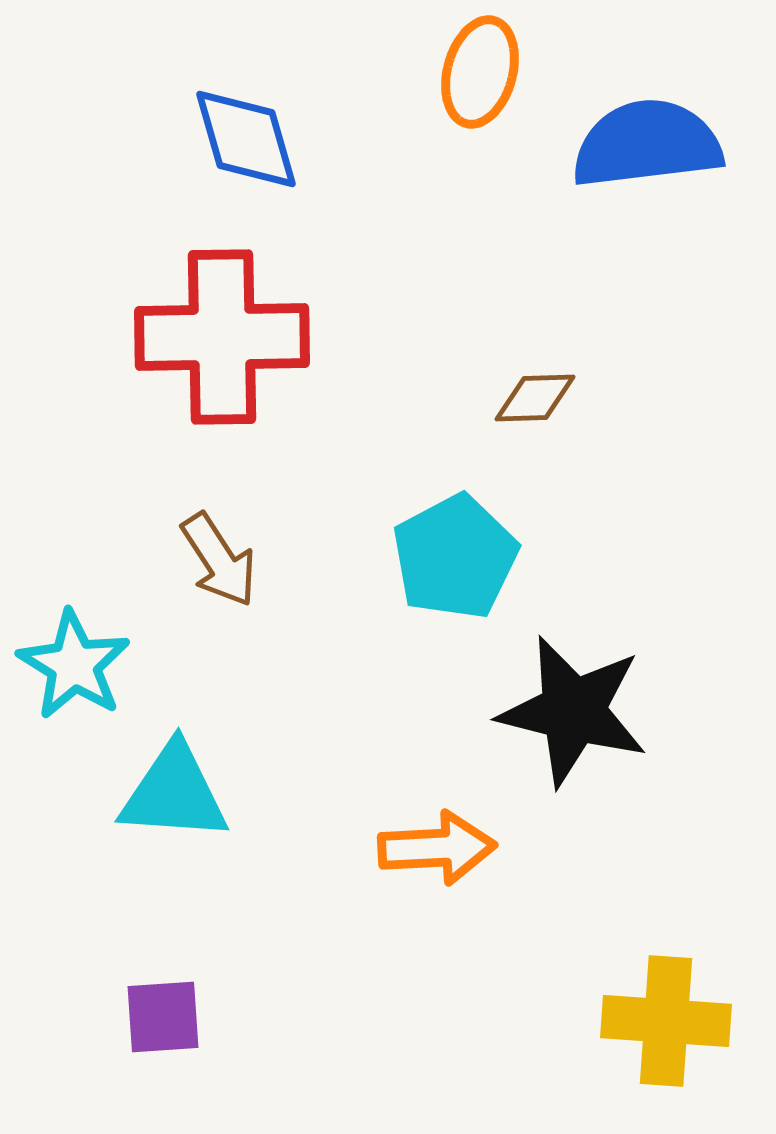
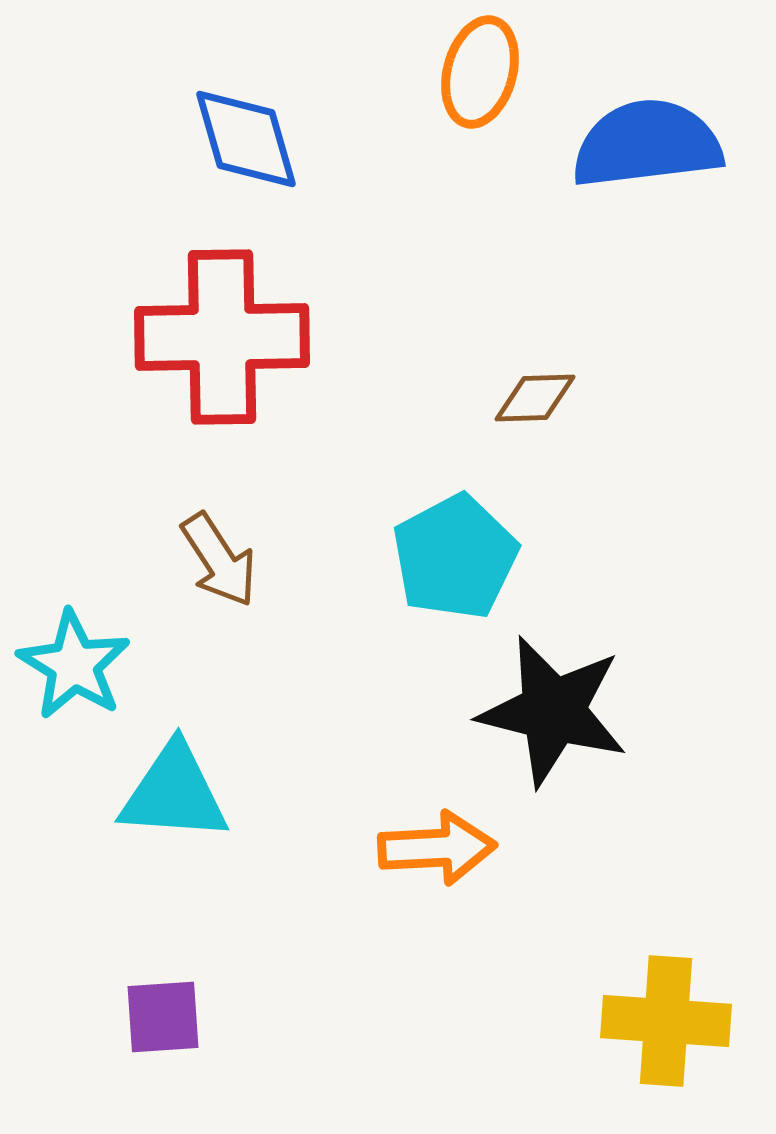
black star: moved 20 px left
